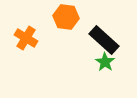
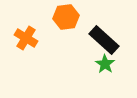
orange hexagon: rotated 15 degrees counterclockwise
green star: moved 2 px down
